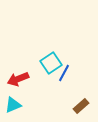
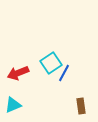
red arrow: moved 6 px up
brown rectangle: rotated 56 degrees counterclockwise
